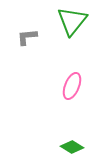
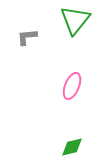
green triangle: moved 3 px right, 1 px up
green diamond: rotated 45 degrees counterclockwise
